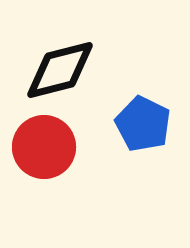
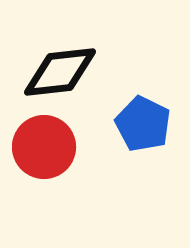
black diamond: moved 2 px down; rotated 8 degrees clockwise
